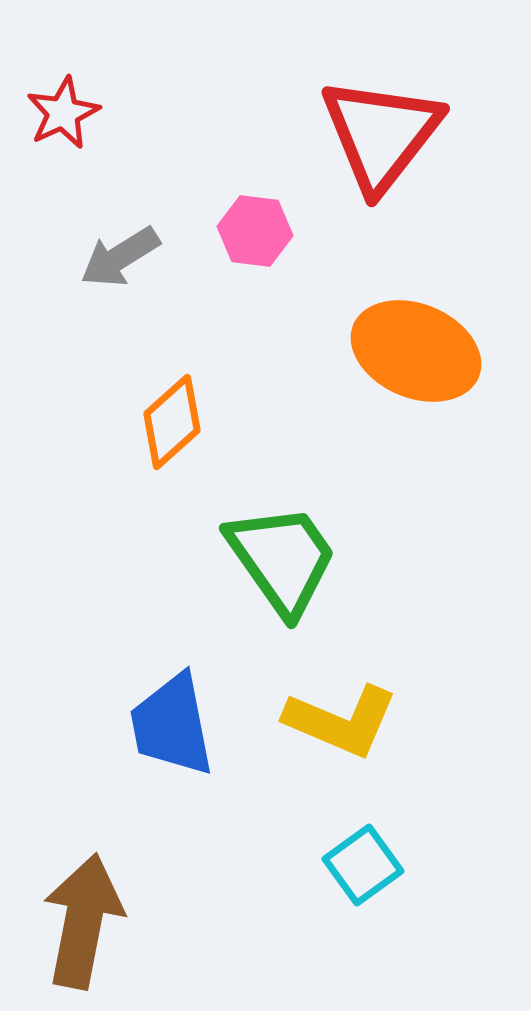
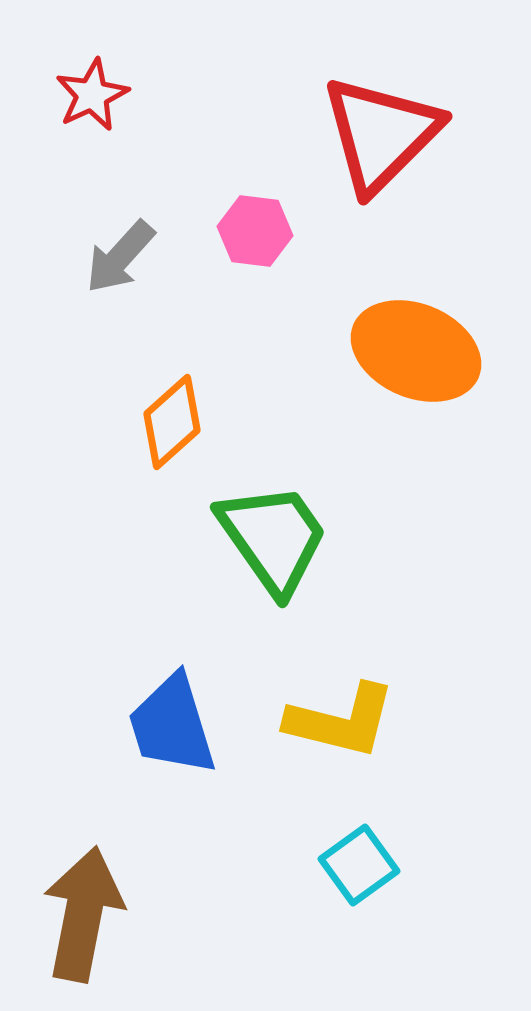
red star: moved 29 px right, 18 px up
red triangle: rotated 7 degrees clockwise
gray arrow: rotated 16 degrees counterclockwise
green trapezoid: moved 9 px left, 21 px up
yellow L-shape: rotated 9 degrees counterclockwise
blue trapezoid: rotated 6 degrees counterclockwise
cyan square: moved 4 px left
brown arrow: moved 7 px up
